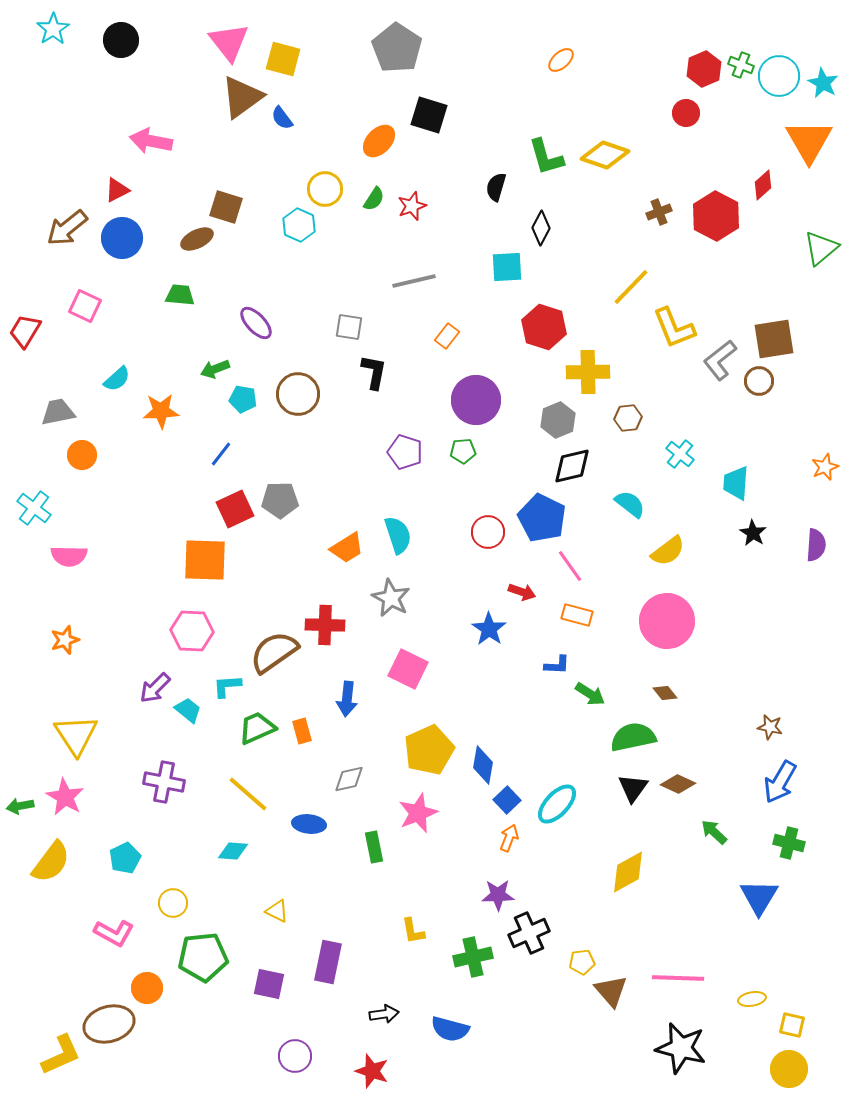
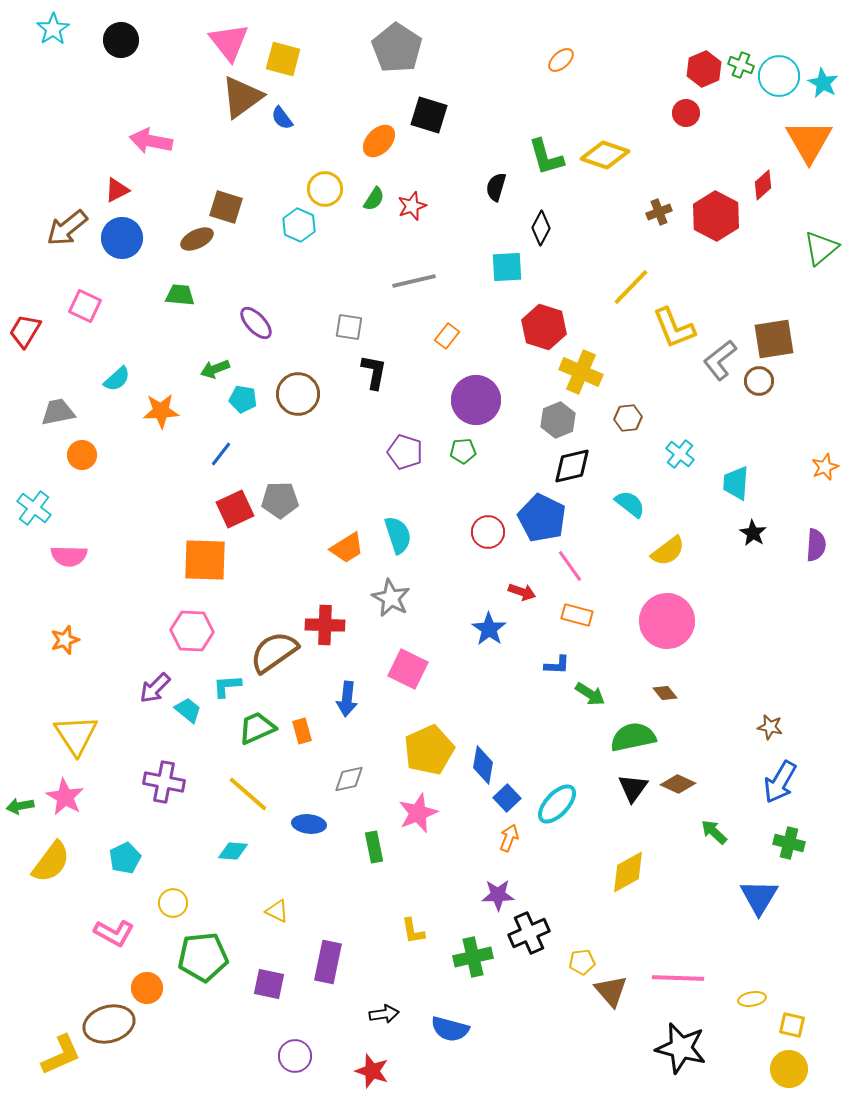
yellow cross at (588, 372): moved 7 px left; rotated 24 degrees clockwise
blue square at (507, 800): moved 2 px up
